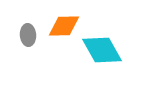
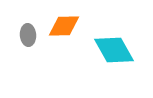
cyan diamond: moved 12 px right
